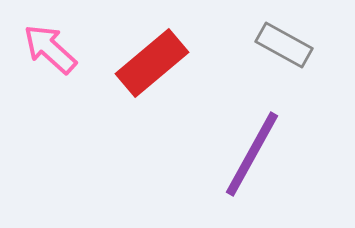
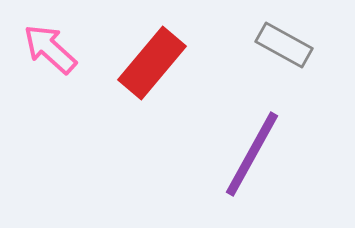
red rectangle: rotated 10 degrees counterclockwise
